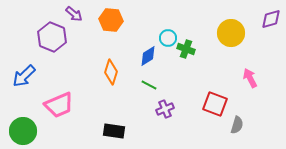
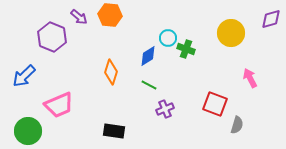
purple arrow: moved 5 px right, 3 px down
orange hexagon: moved 1 px left, 5 px up
green circle: moved 5 px right
